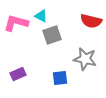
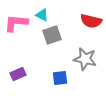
cyan triangle: moved 1 px right, 1 px up
pink L-shape: rotated 10 degrees counterclockwise
